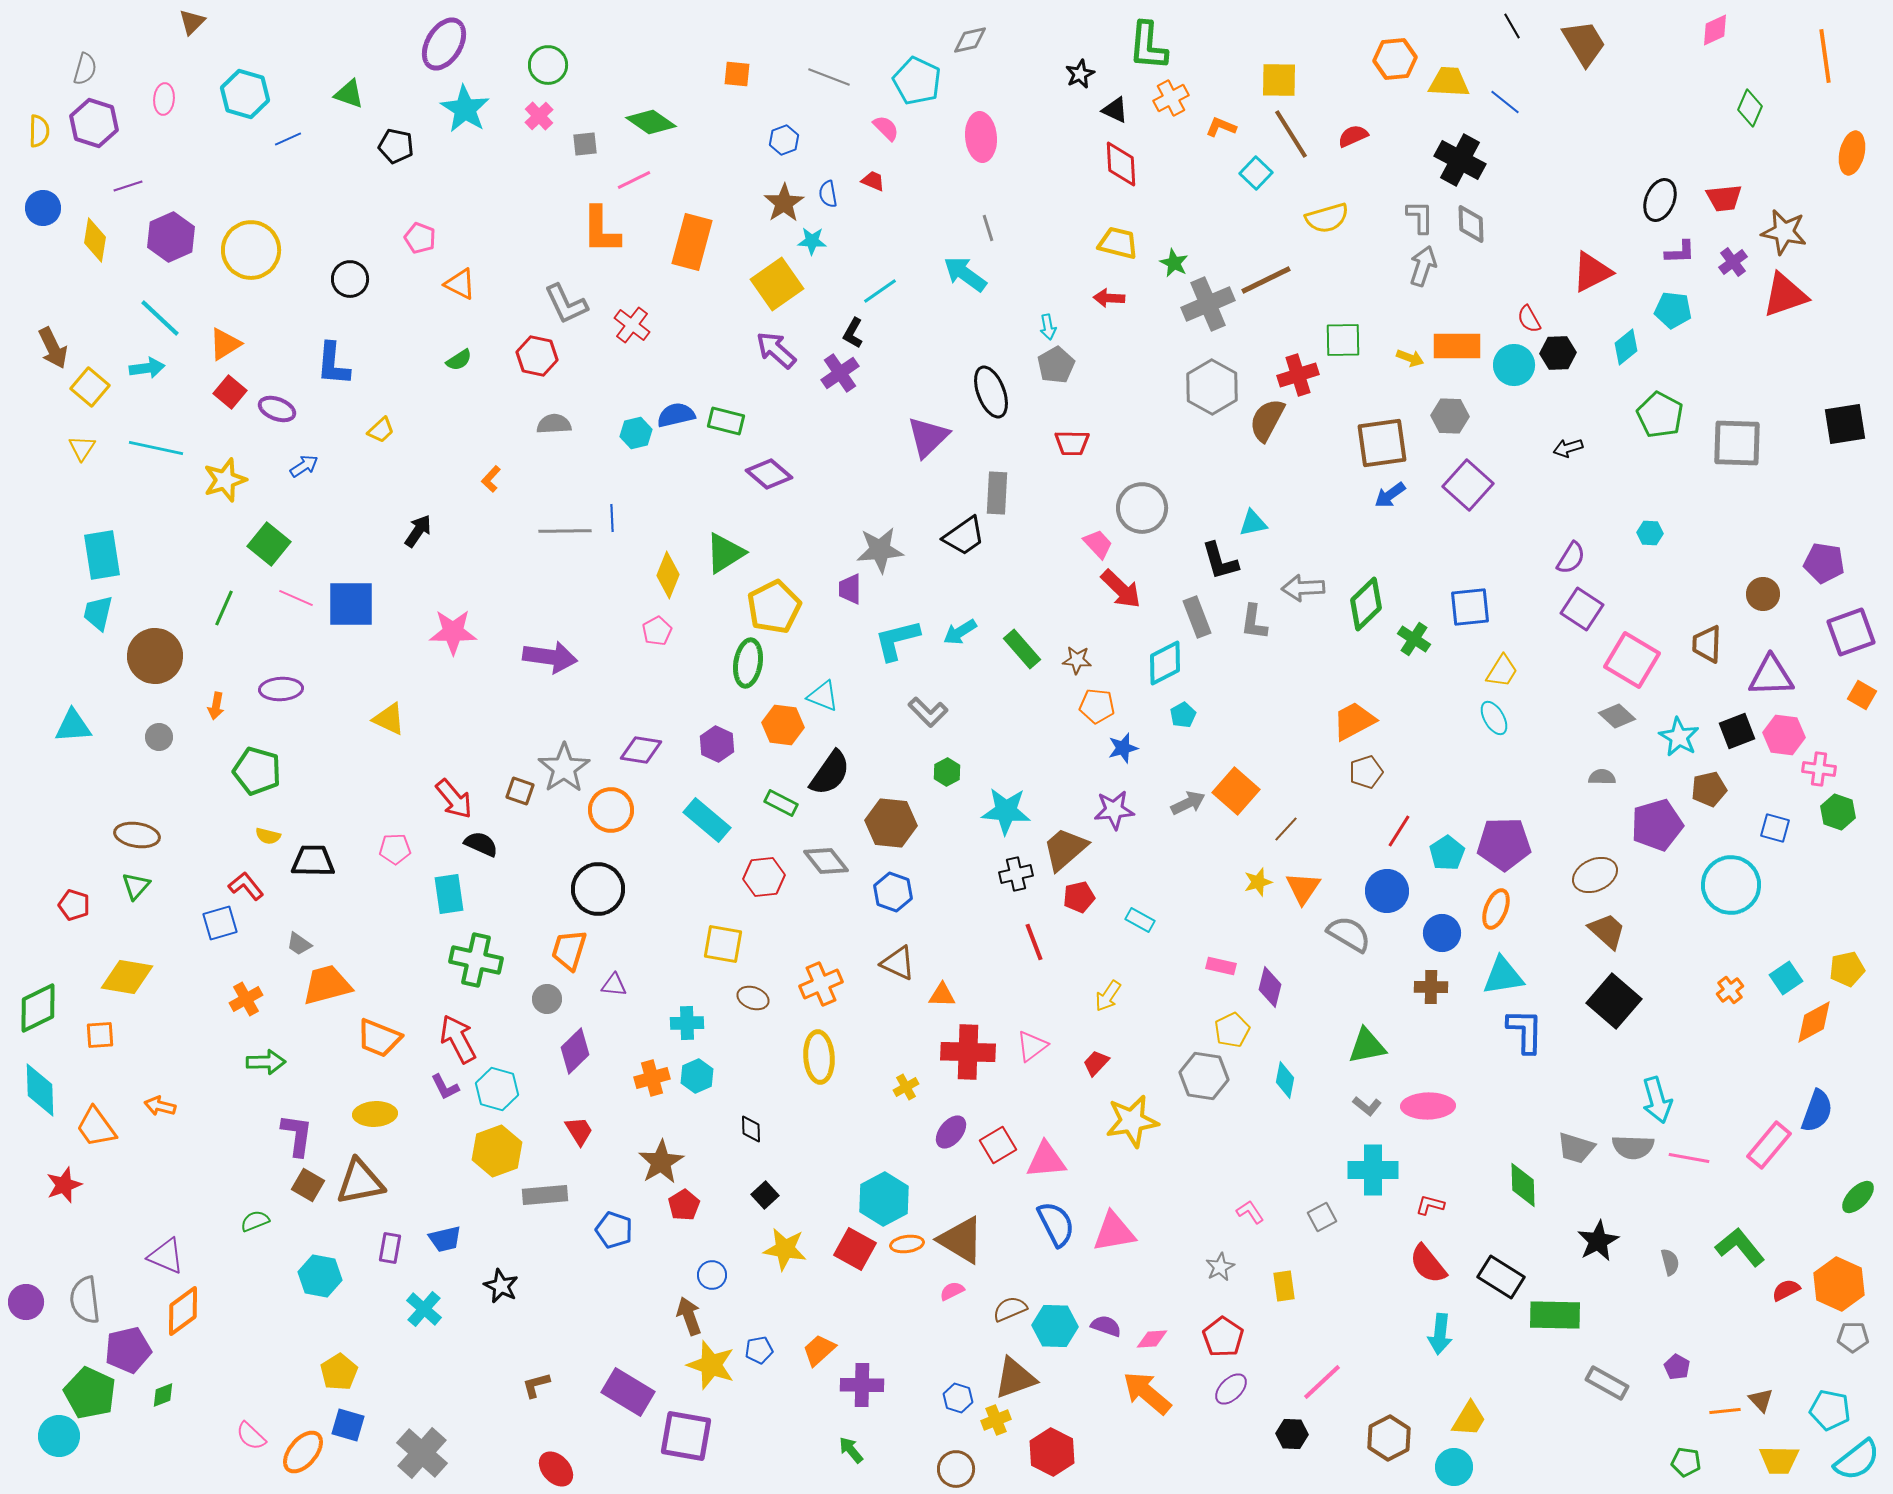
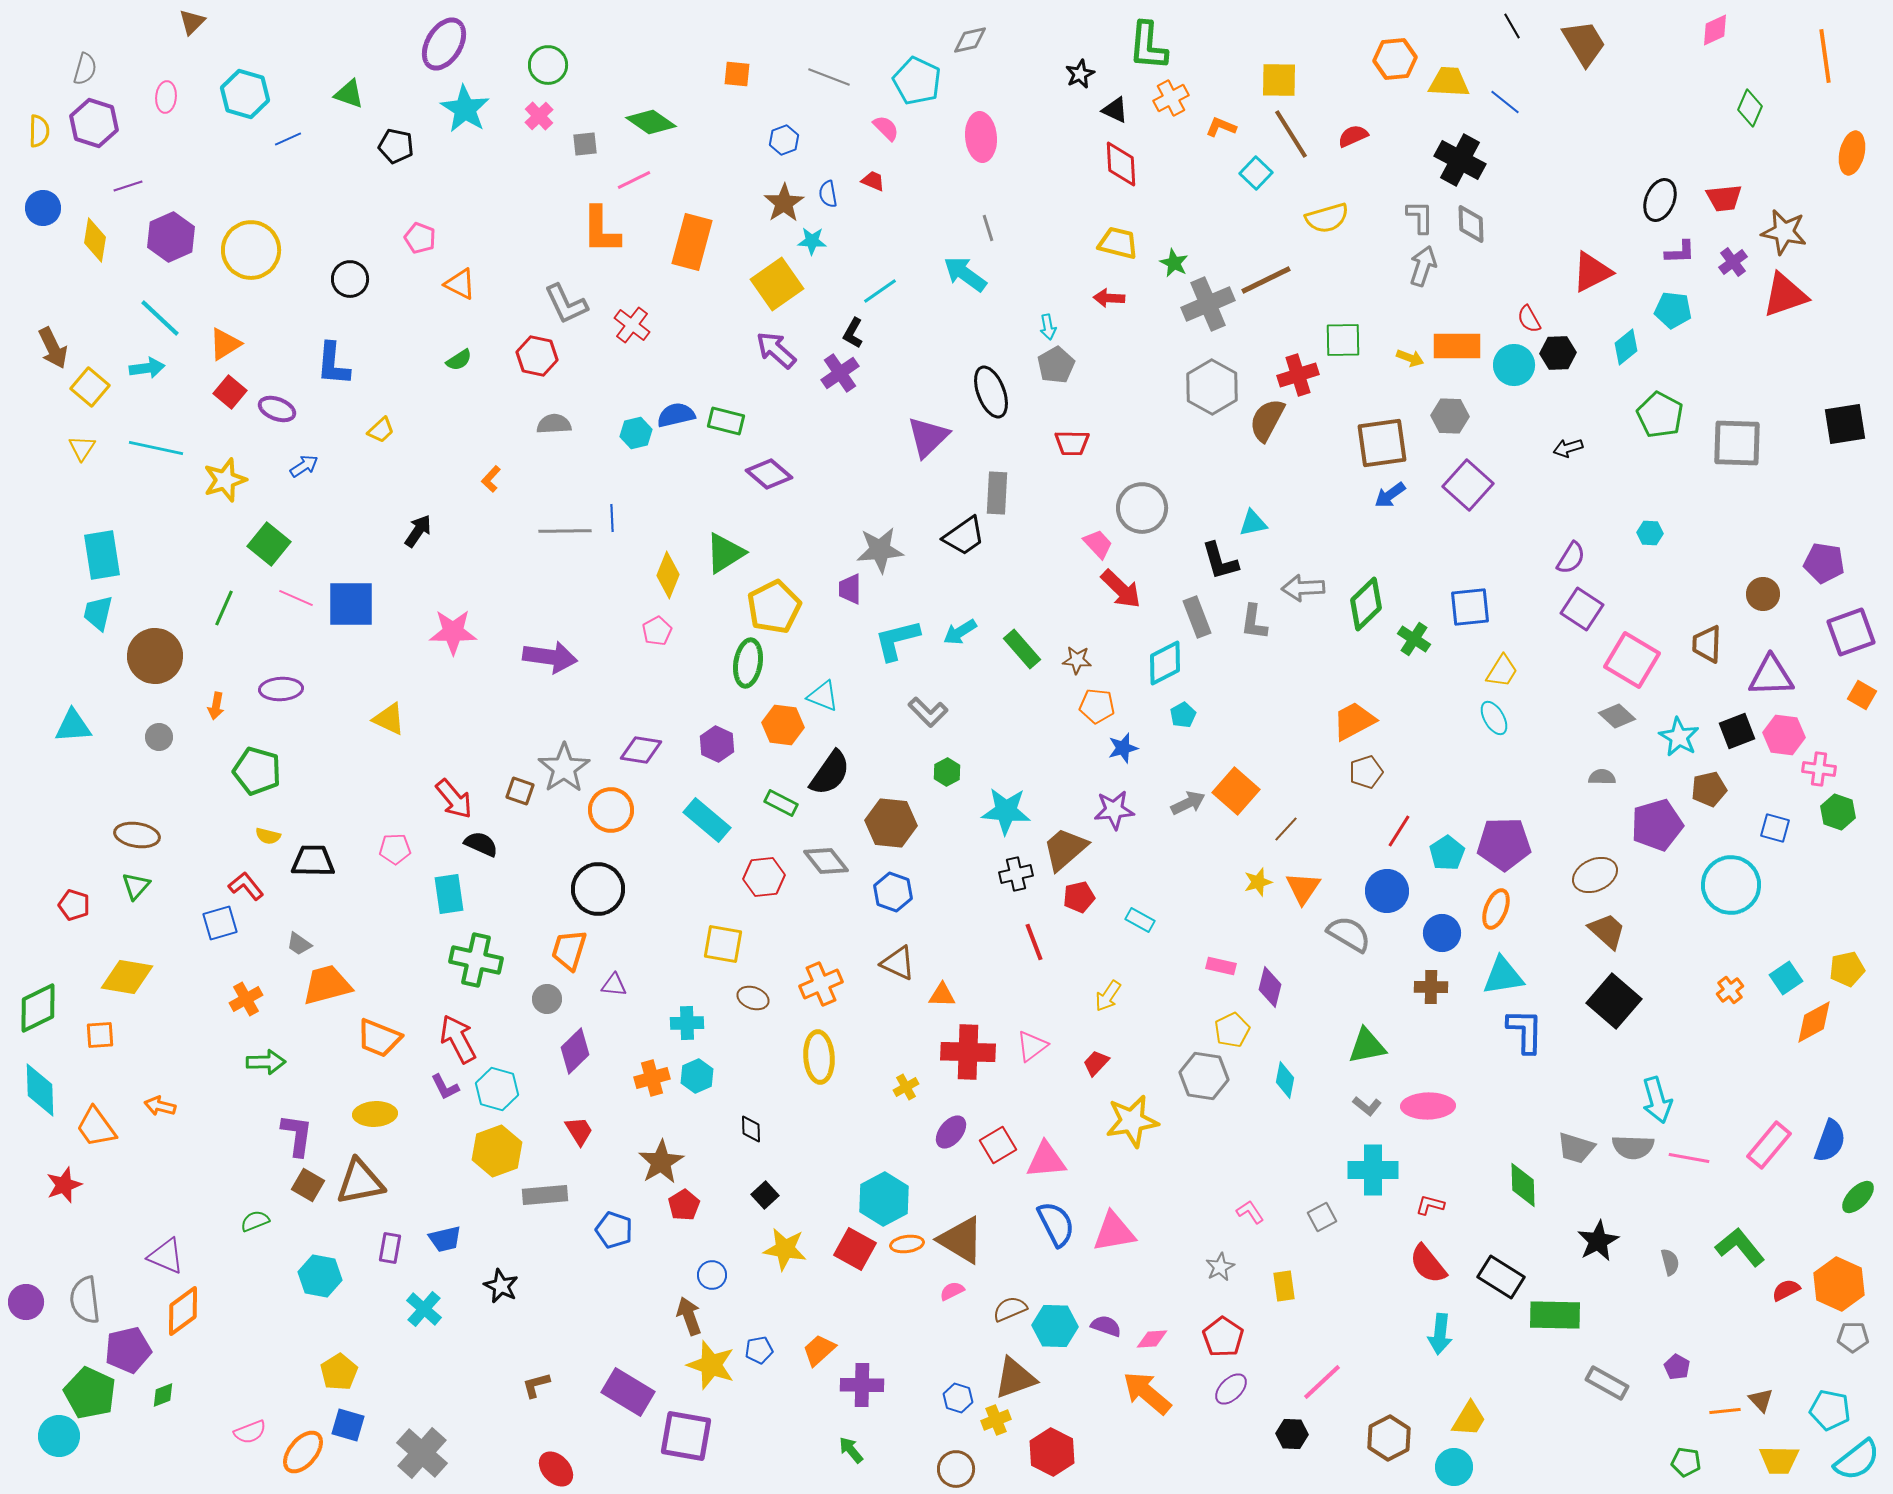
pink ellipse at (164, 99): moved 2 px right, 2 px up
blue semicircle at (1817, 1111): moved 13 px right, 30 px down
pink semicircle at (251, 1436): moved 1 px left, 4 px up; rotated 64 degrees counterclockwise
